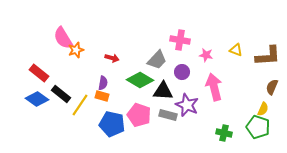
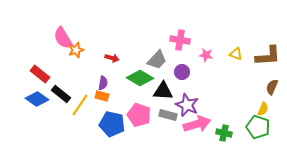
yellow triangle: moved 4 px down
red rectangle: moved 1 px right, 1 px down
green diamond: moved 2 px up
pink arrow: moved 17 px left, 37 px down; rotated 88 degrees clockwise
